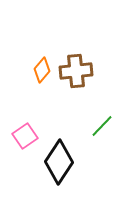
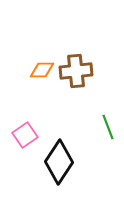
orange diamond: rotated 50 degrees clockwise
green line: moved 6 px right, 1 px down; rotated 65 degrees counterclockwise
pink square: moved 1 px up
